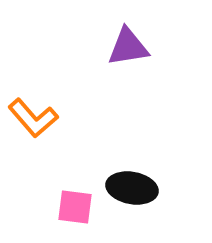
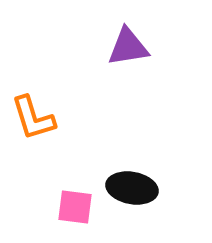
orange L-shape: rotated 24 degrees clockwise
